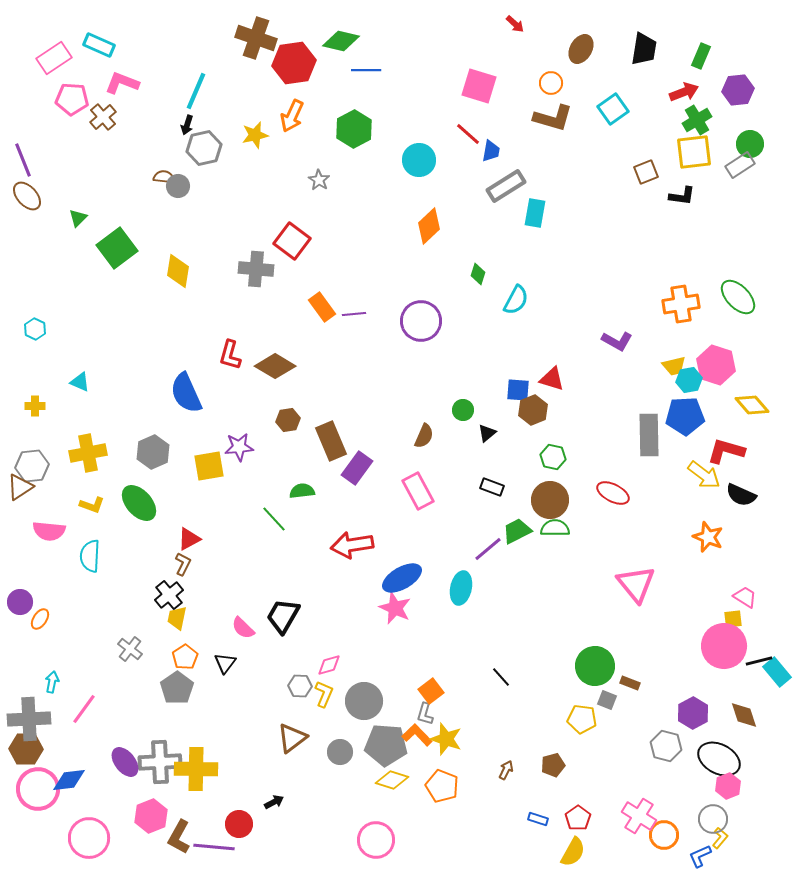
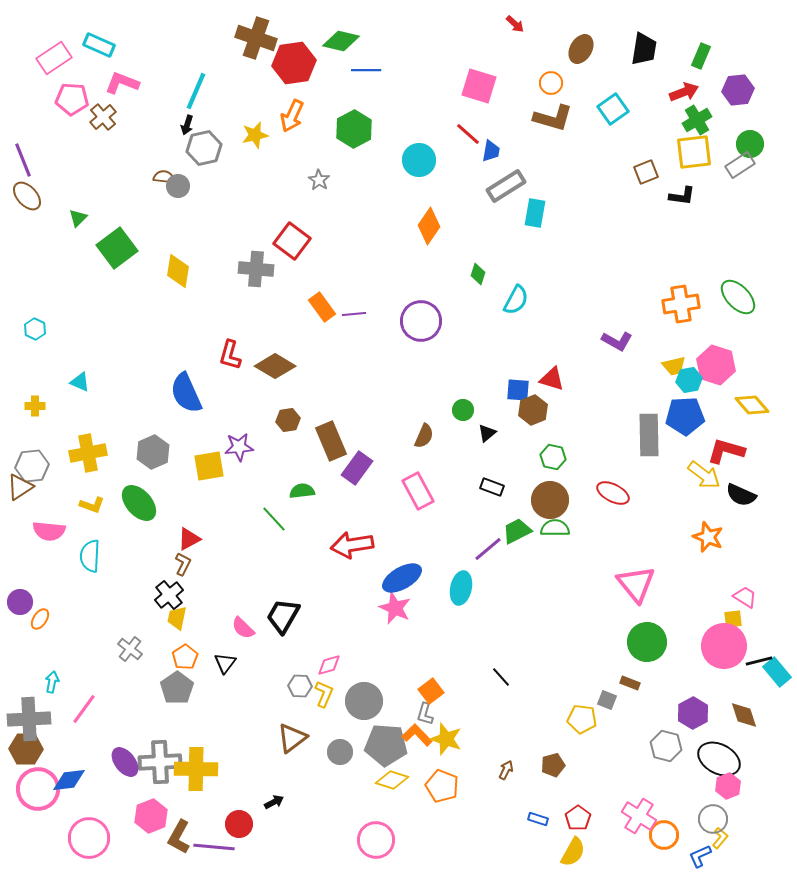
orange diamond at (429, 226): rotated 12 degrees counterclockwise
green circle at (595, 666): moved 52 px right, 24 px up
